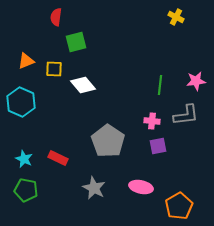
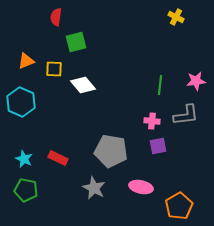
gray pentagon: moved 3 px right, 10 px down; rotated 24 degrees counterclockwise
